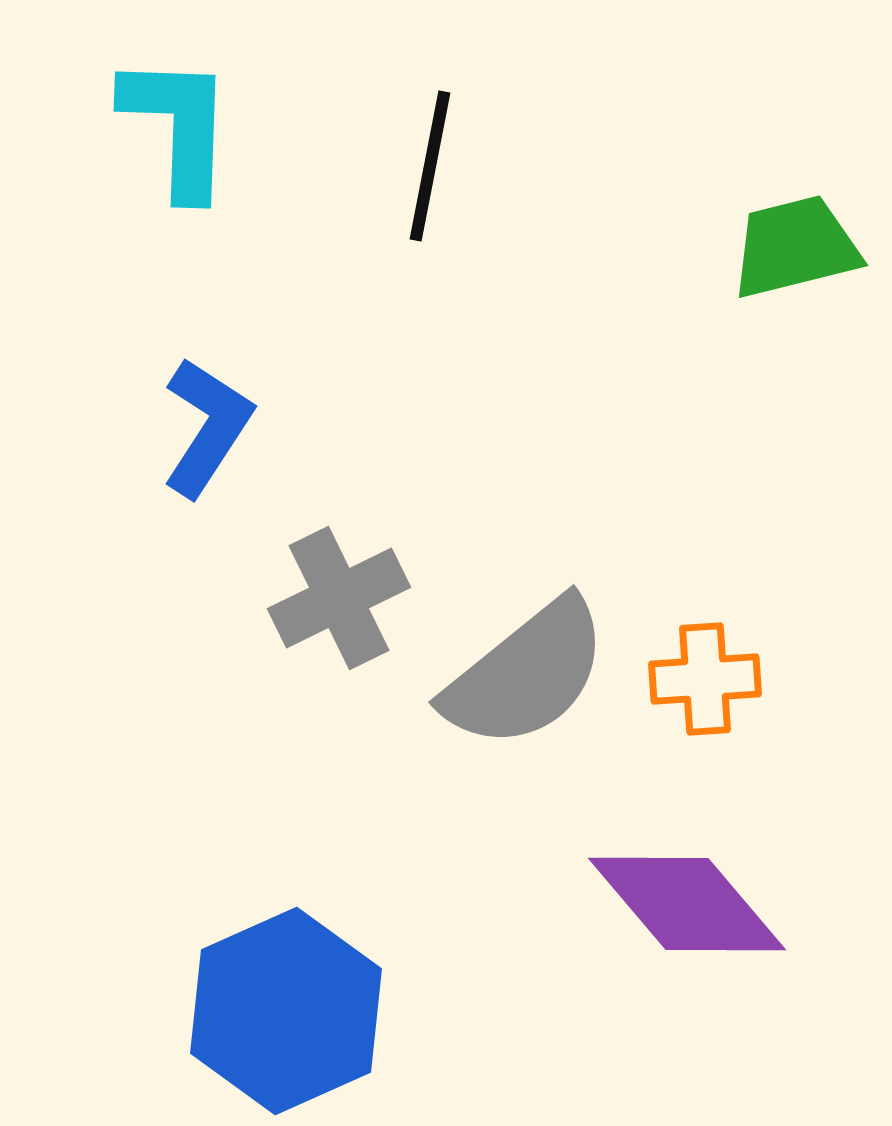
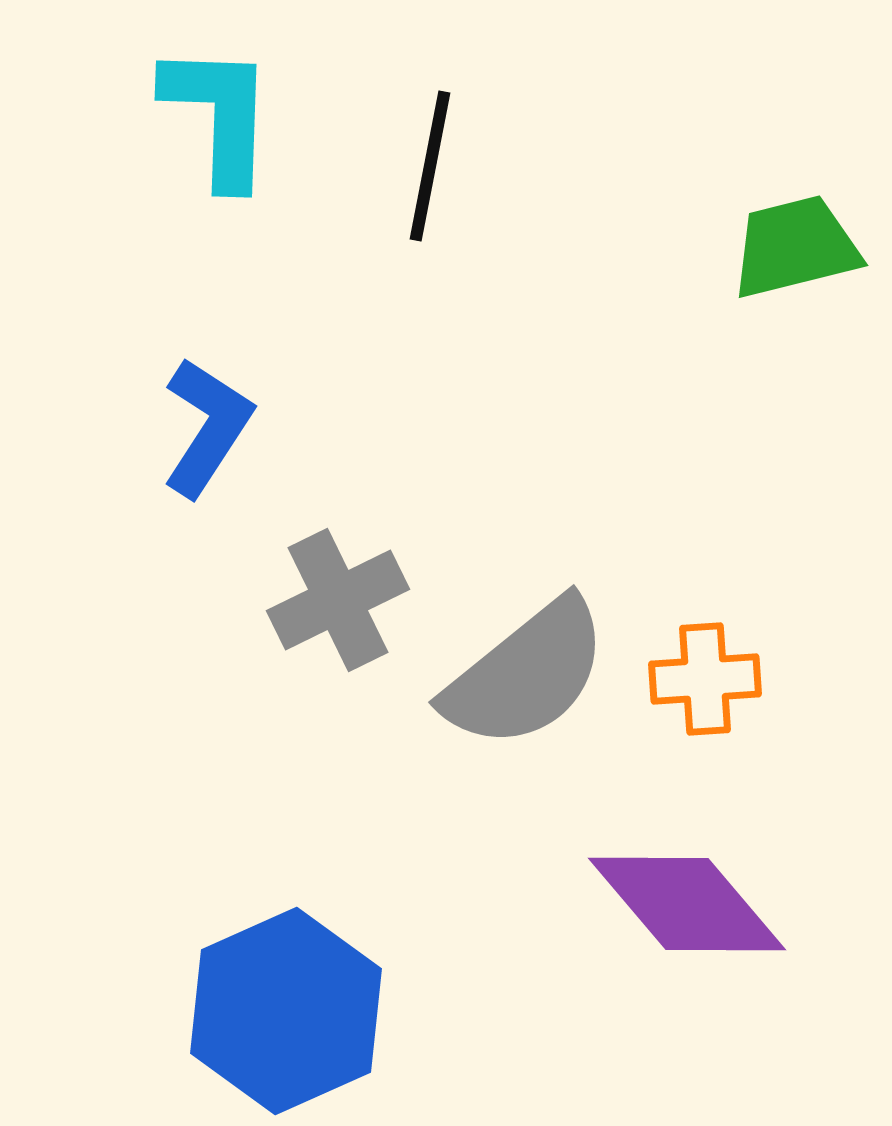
cyan L-shape: moved 41 px right, 11 px up
gray cross: moved 1 px left, 2 px down
